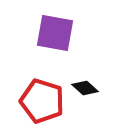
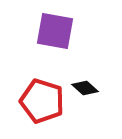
purple square: moved 2 px up
